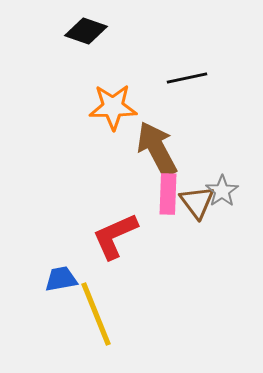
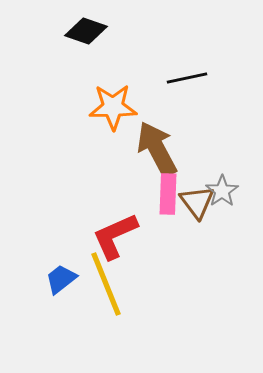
blue trapezoid: rotated 28 degrees counterclockwise
yellow line: moved 10 px right, 30 px up
